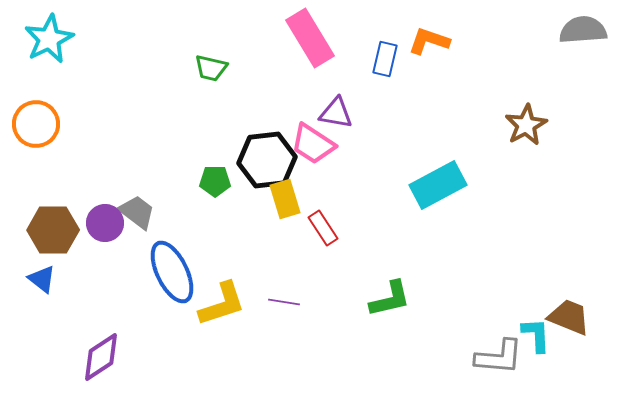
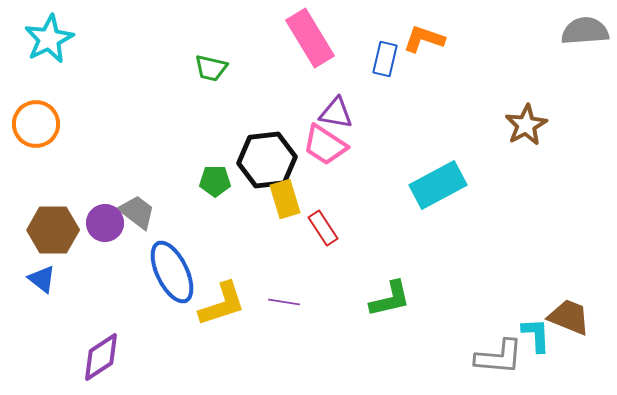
gray semicircle: moved 2 px right, 1 px down
orange L-shape: moved 5 px left, 2 px up
pink trapezoid: moved 12 px right, 1 px down
